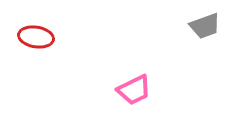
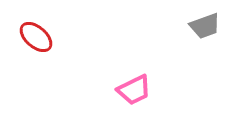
red ellipse: rotated 32 degrees clockwise
